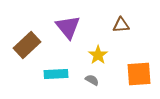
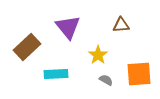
brown rectangle: moved 2 px down
gray semicircle: moved 14 px right
